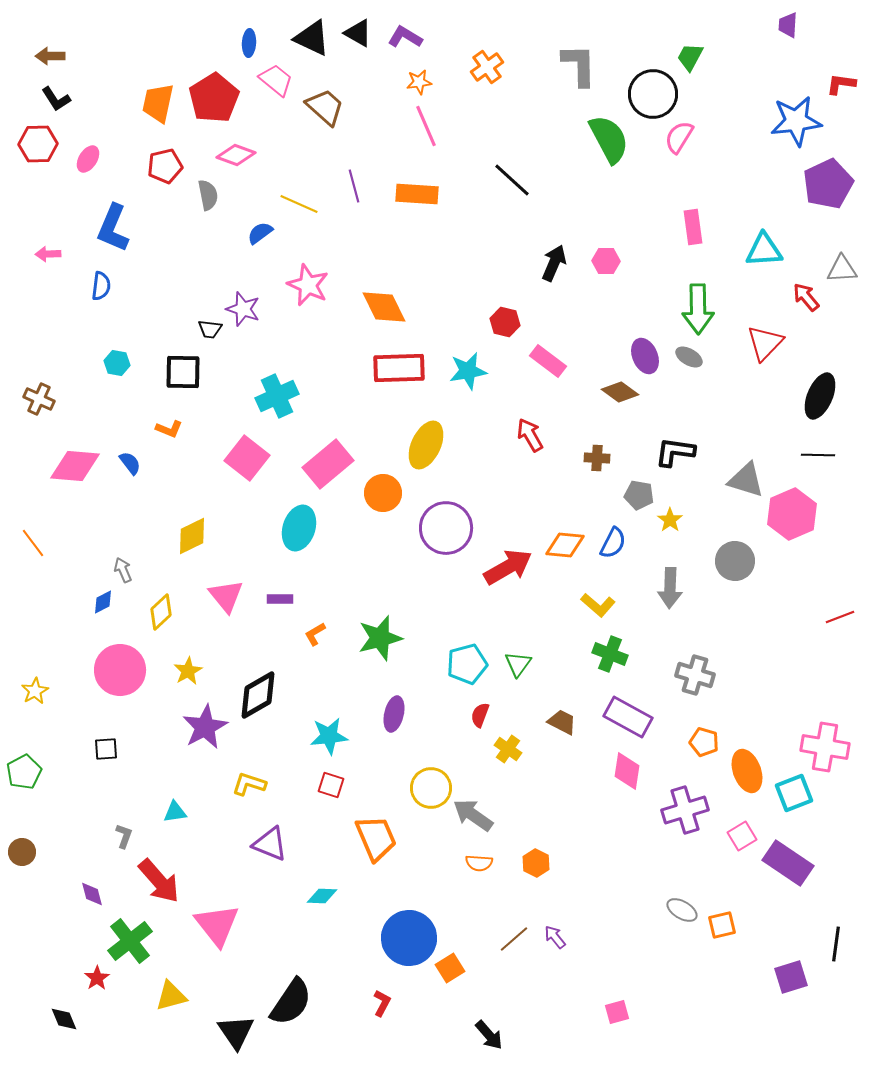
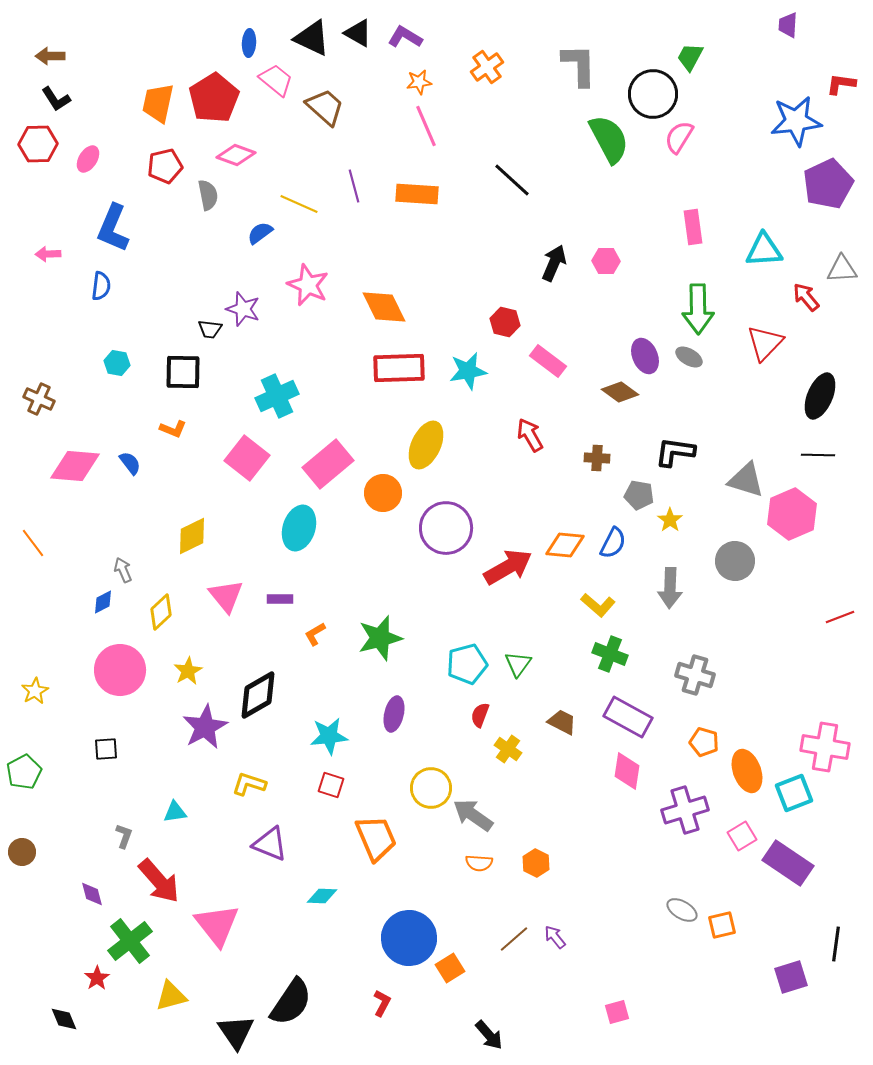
orange L-shape at (169, 429): moved 4 px right
